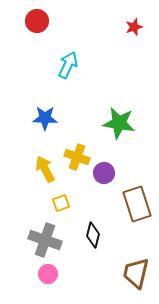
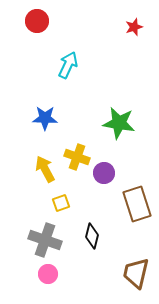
black diamond: moved 1 px left, 1 px down
